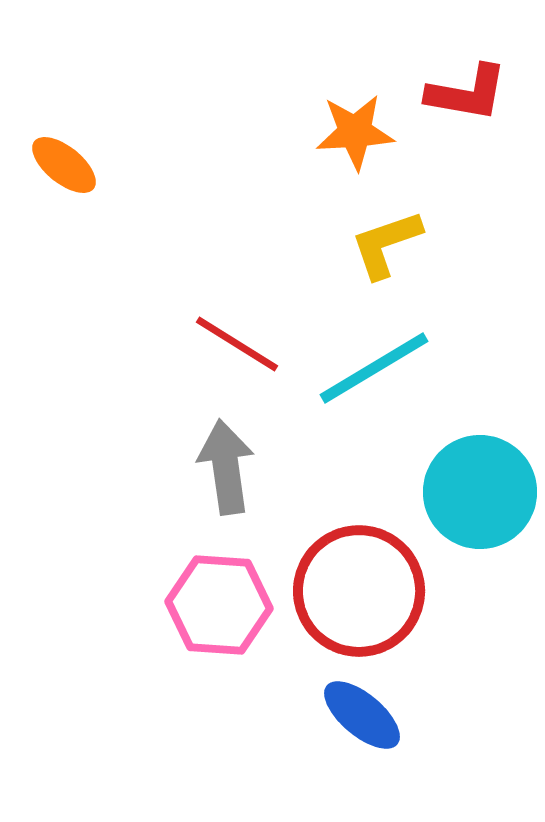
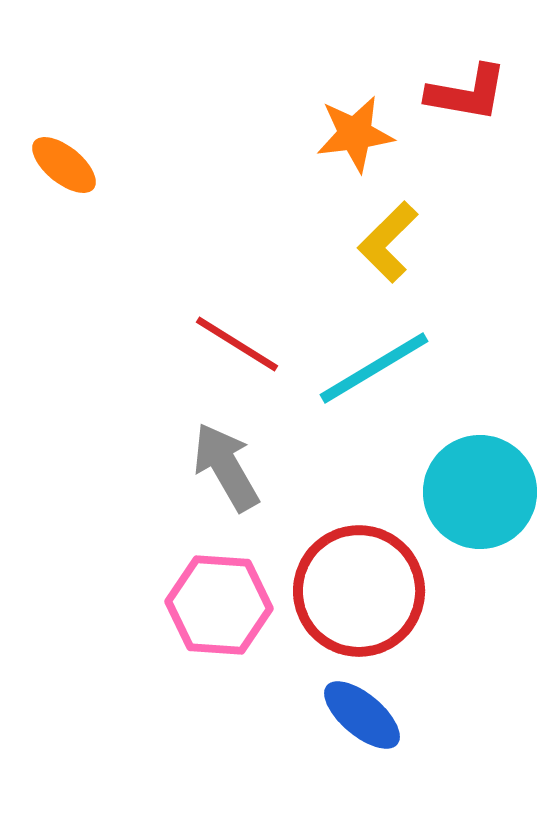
orange star: moved 2 px down; rotated 4 degrees counterclockwise
yellow L-shape: moved 2 px right, 2 px up; rotated 26 degrees counterclockwise
gray arrow: rotated 22 degrees counterclockwise
